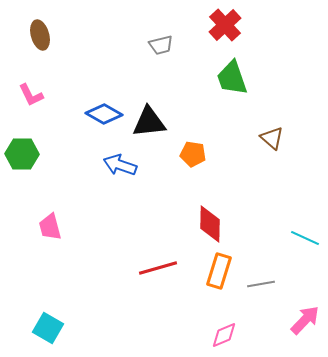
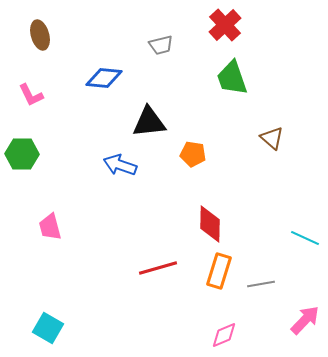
blue diamond: moved 36 px up; rotated 24 degrees counterclockwise
